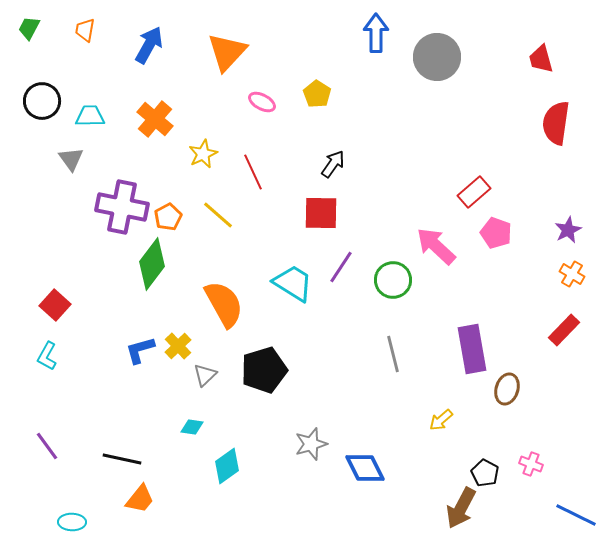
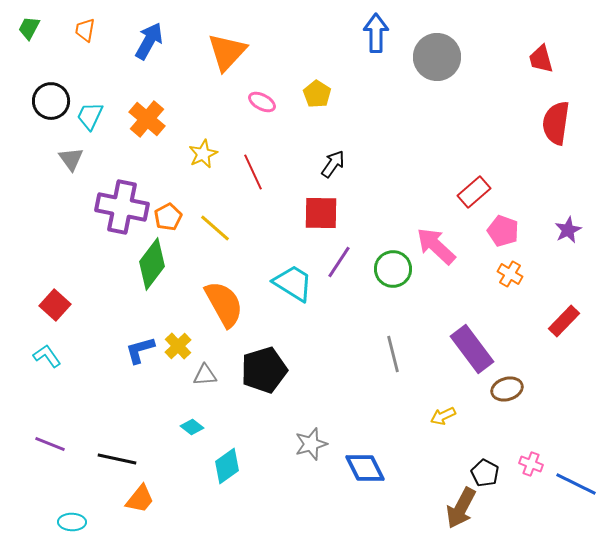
blue arrow at (149, 45): moved 4 px up
black circle at (42, 101): moved 9 px right
cyan trapezoid at (90, 116): rotated 64 degrees counterclockwise
orange cross at (155, 119): moved 8 px left
yellow line at (218, 215): moved 3 px left, 13 px down
pink pentagon at (496, 233): moved 7 px right, 2 px up
purple line at (341, 267): moved 2 px left, 5 px up
orange cross at (572, 274): moved 62 px left
green circle at (393, 280): moved 11 px up
red rectangle at (564, 330): moved 9 px up
purple rectangle at (472, 349): rotated 27 degrees counterclockwise
cyan L-shape at (47, 356): rotated 116 degrees clockwise
gray triangle at (205, 375): rotated 40 degrees clockwise
brown ellipse at (507, 389): rotated 56 degrees clockwise
yellow arrow at (441, 420): moved 2 px right, 4 px up; rotated 15 degrees clockwise
cyan diamond at (192, 427): rotated 30 degrees clockwise
purple line at (47, 446): moved 3 px right, 2 px up; rotated 32 degrees counterclockwise
black line at (122, 459): moved 5 px left
blue line at (576, 515): moved 31 px up
